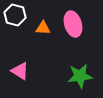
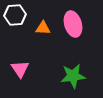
white hexagon: rotated 20 degrees counterclockwise
pink triangle: moved 2 px up; rotated 24 degrees clockwise
green star: moved 7 px left
